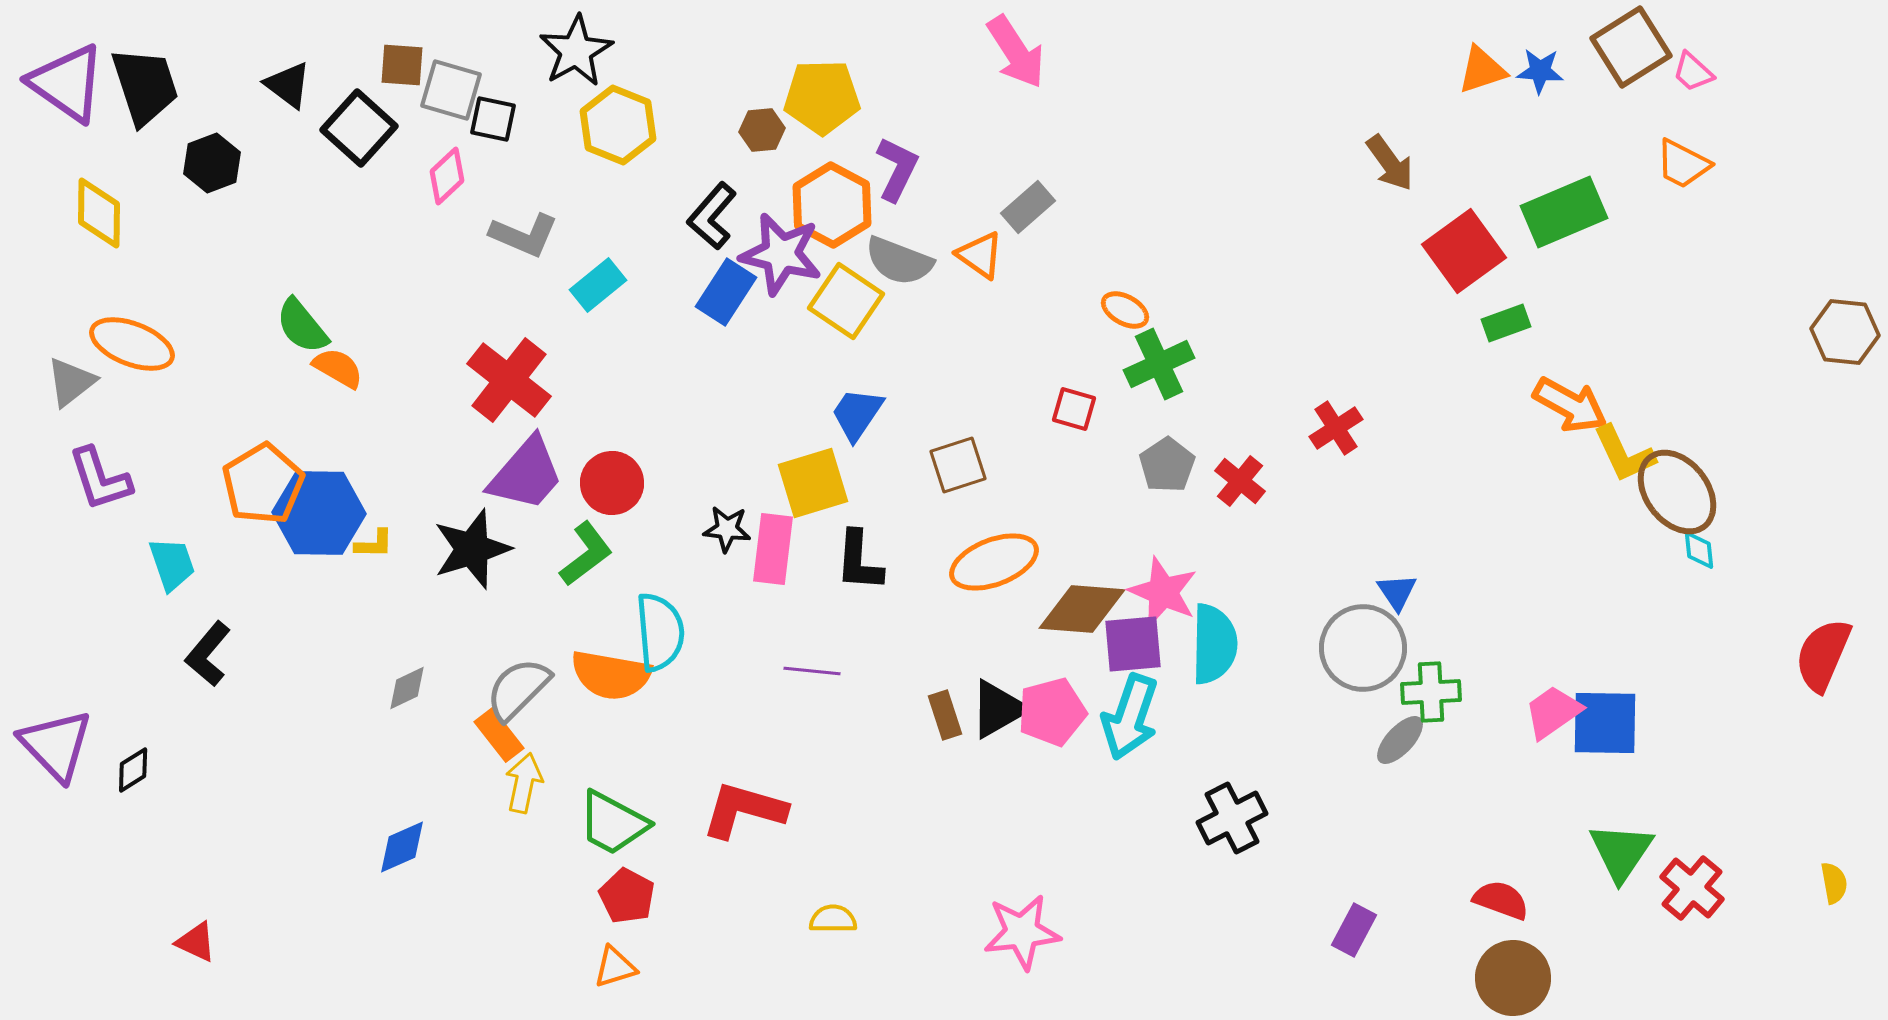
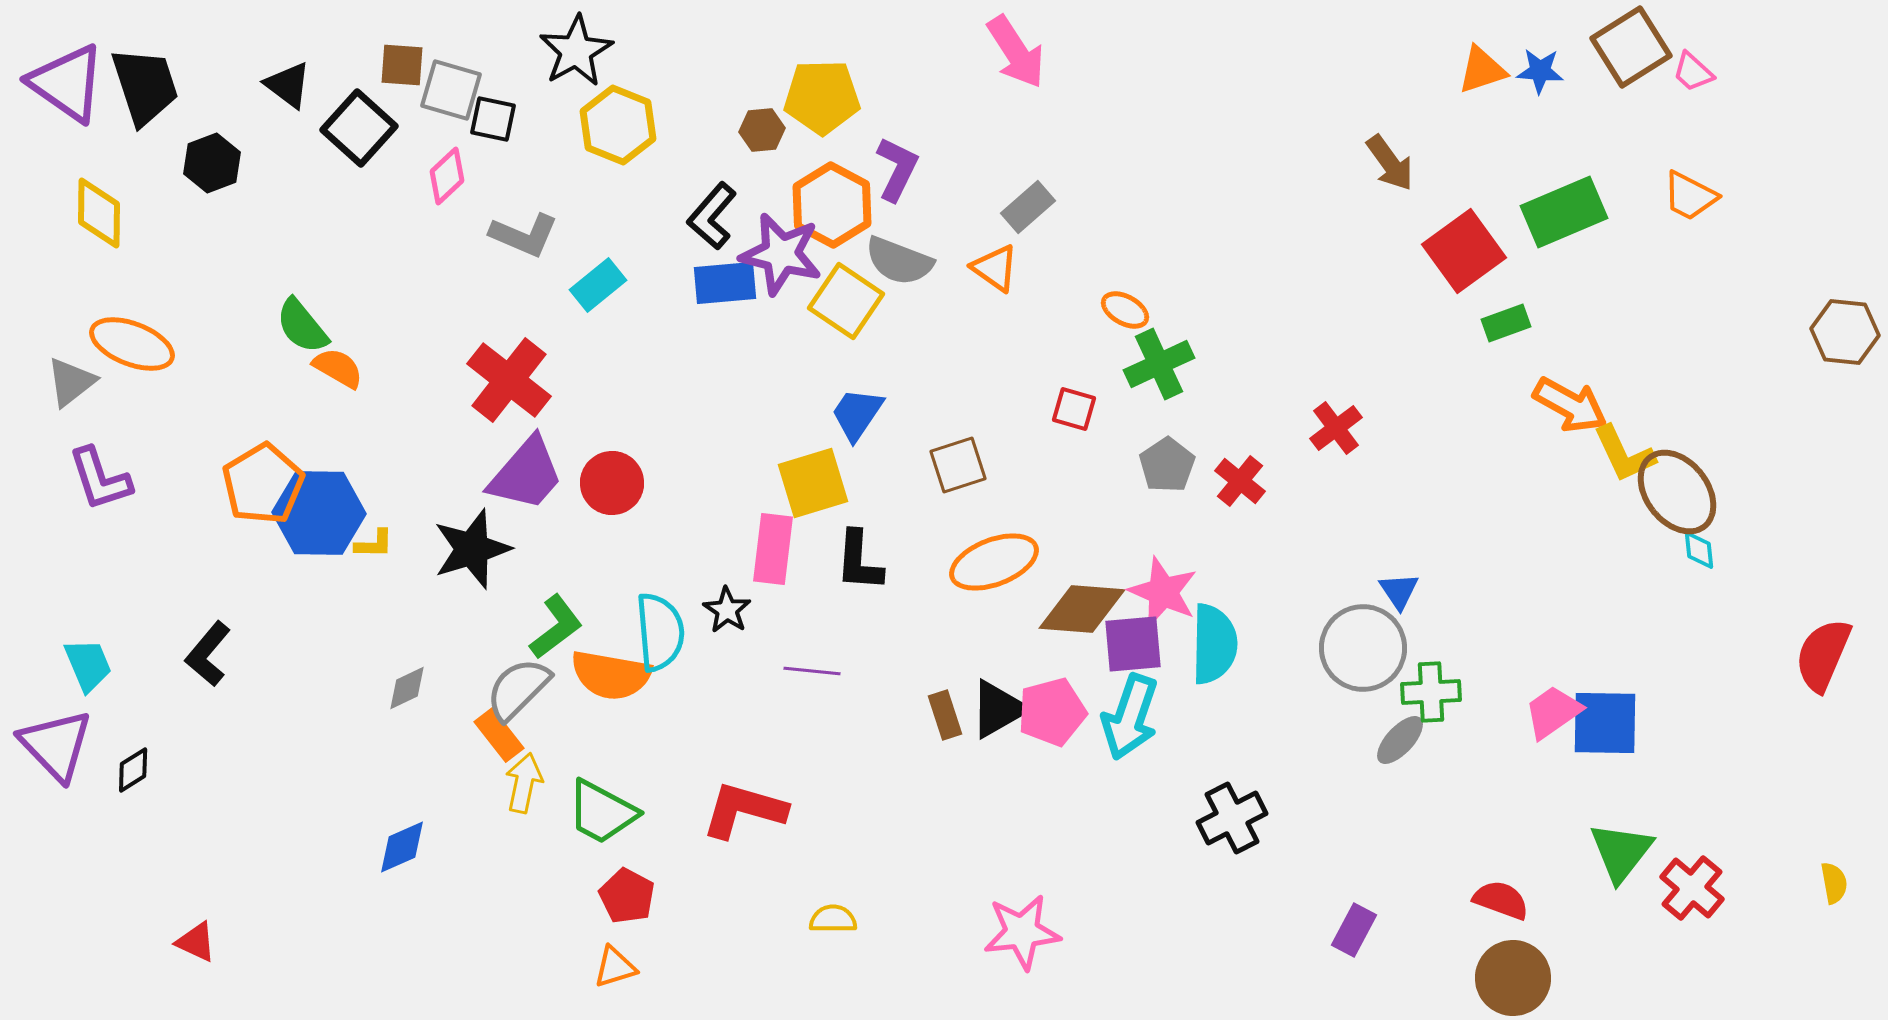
orange trapezoid at (1683, 164): moved 7 px right, 32 px down
orange triangle at (980, 255): moved 15 px right, 13 px down
blue rectangle at (726, 292): moved 1 px left, 9 px up; rotated 52 degrees clockwise
red cross at (1336, 428): rotated 4 degrees counterclockwise
black star at (727, 529): moved 81 px down; rotated 27 degrees clockwise
green L-shape at (586, 554): moved 30 px left, 73 px down
cyan trapezoid at (172, 564): moved 84 px left, 101 px down; rotated 4 degrees counterclockwise
blue triangle at (1397, 592): moved 2 px right, 1 px up
green trapezoid at (613, 823): moved 11 px left, 11 px up
green triangle at (1621, 852): rotated 4 degrees clockwise
